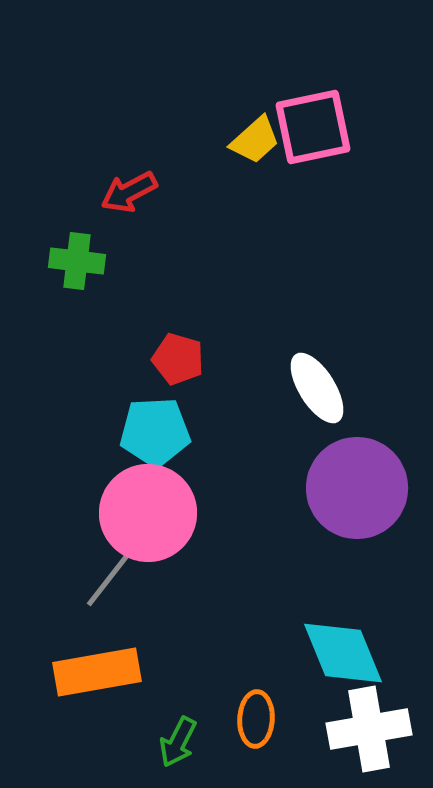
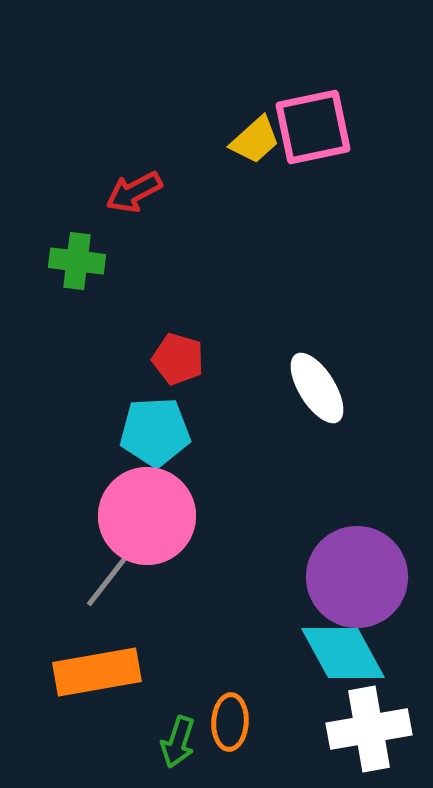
red arrow: moved 5 px right
purple circle: moved 89 px down
pink circle: moved 1 px left, 3 px down
cyan diamond: rotated 6 degrees counterclockwise
orange ellipse: moved 26 px left, 3 px down
green arrow: rotated 9 degrees counterclockwise
